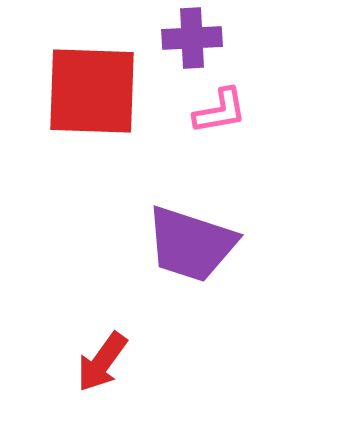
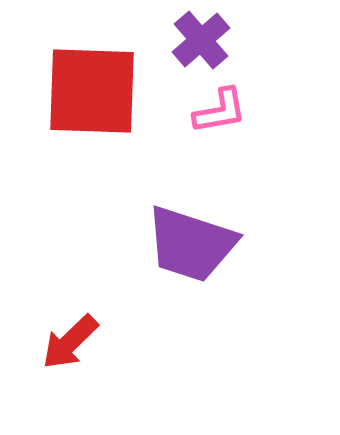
purple cross: moved 9 px right, 2 px down; rotated 38 degrees counterclockwise
red arrow: moved 32 px left, 20 px up; rotated 10 degrees clockwise
